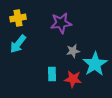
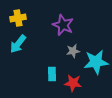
purple star: moved 2 px right, 2 px down; rotated 30 degrees clockwise
cyan star: moved 1 px right, 2 px up; rotated 25 degrees clockwise
red star: moved 4 px down
